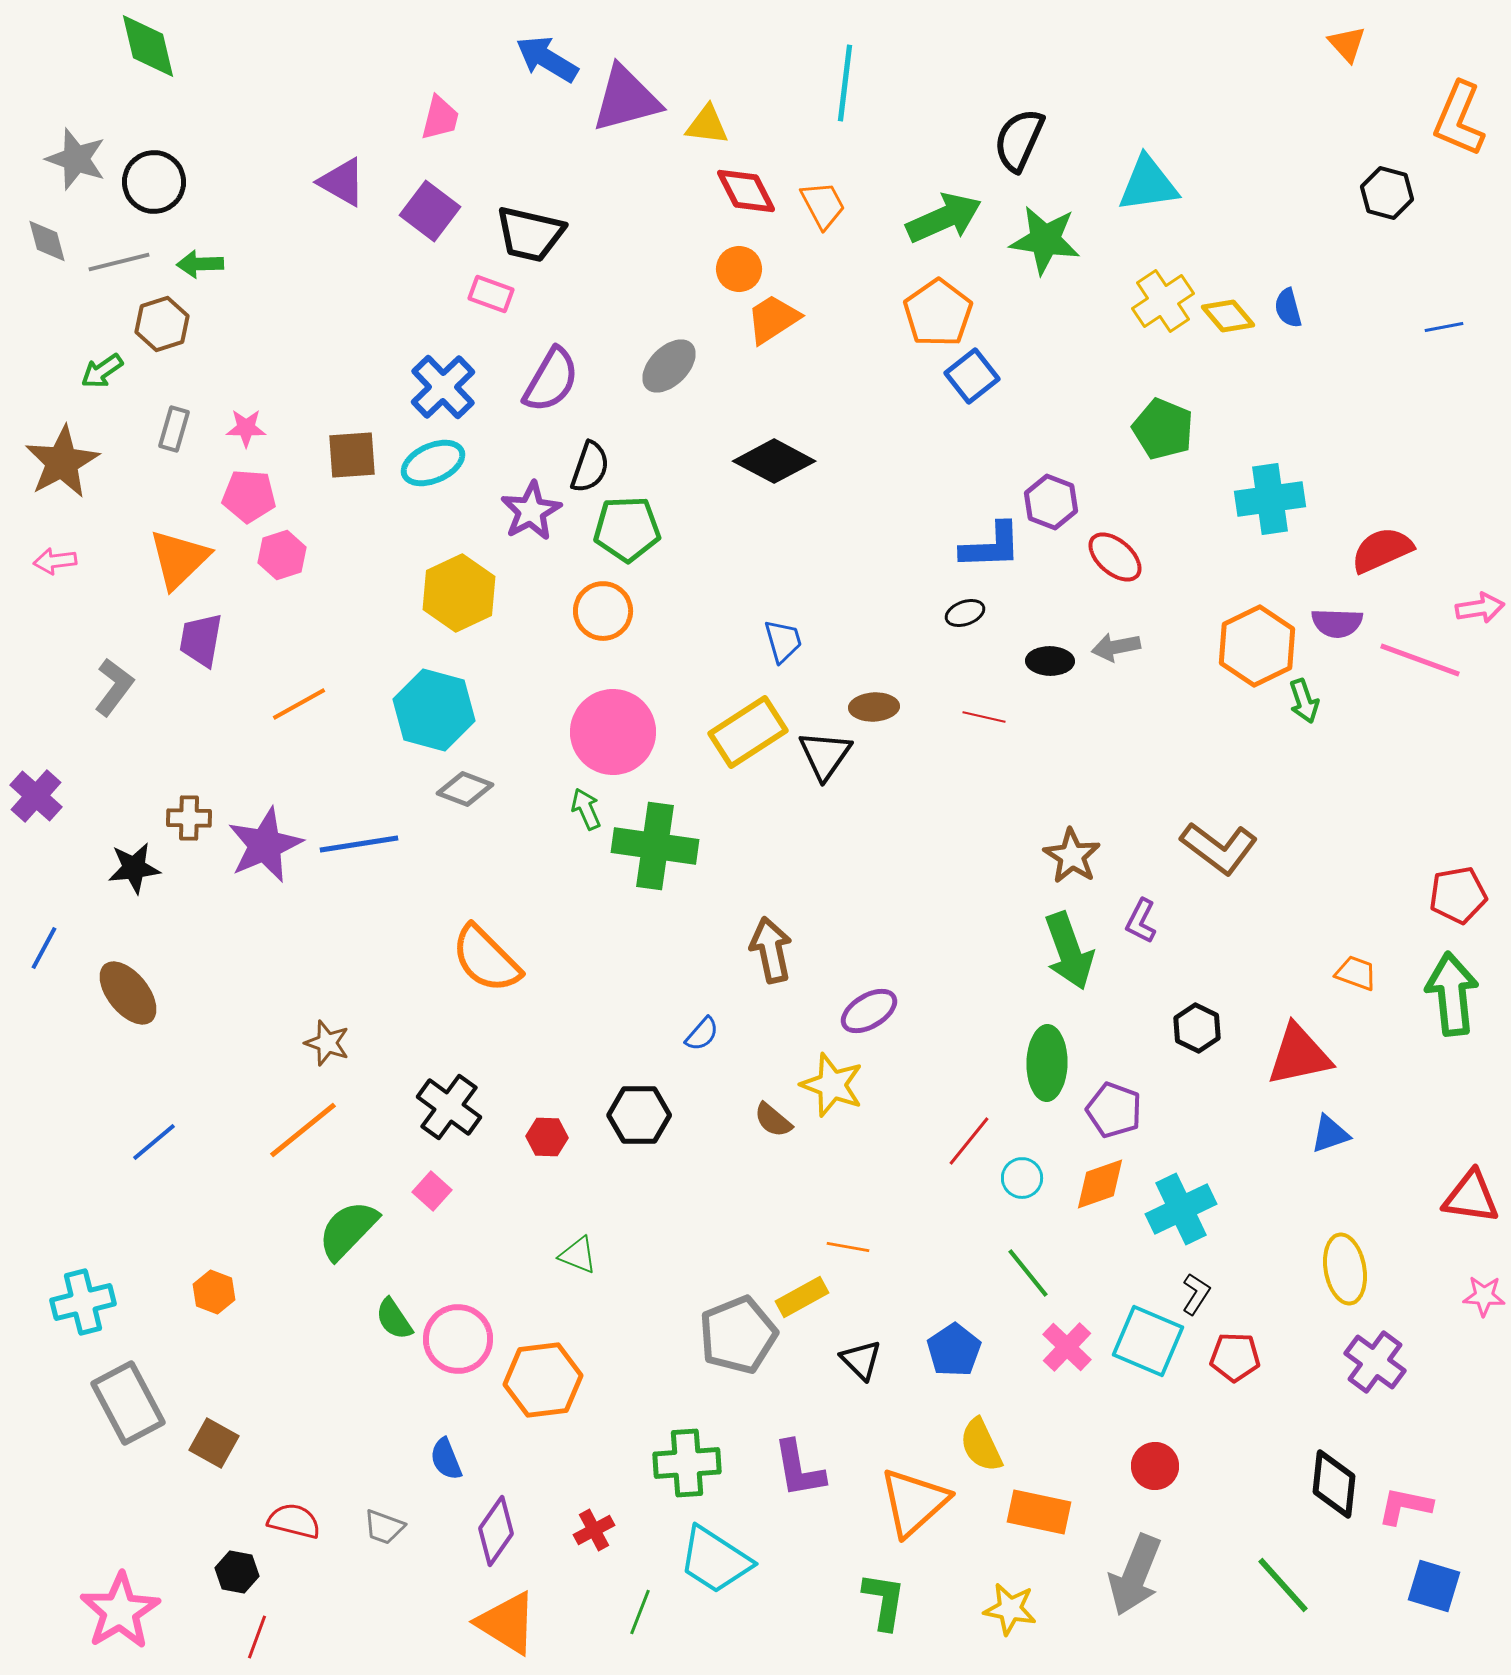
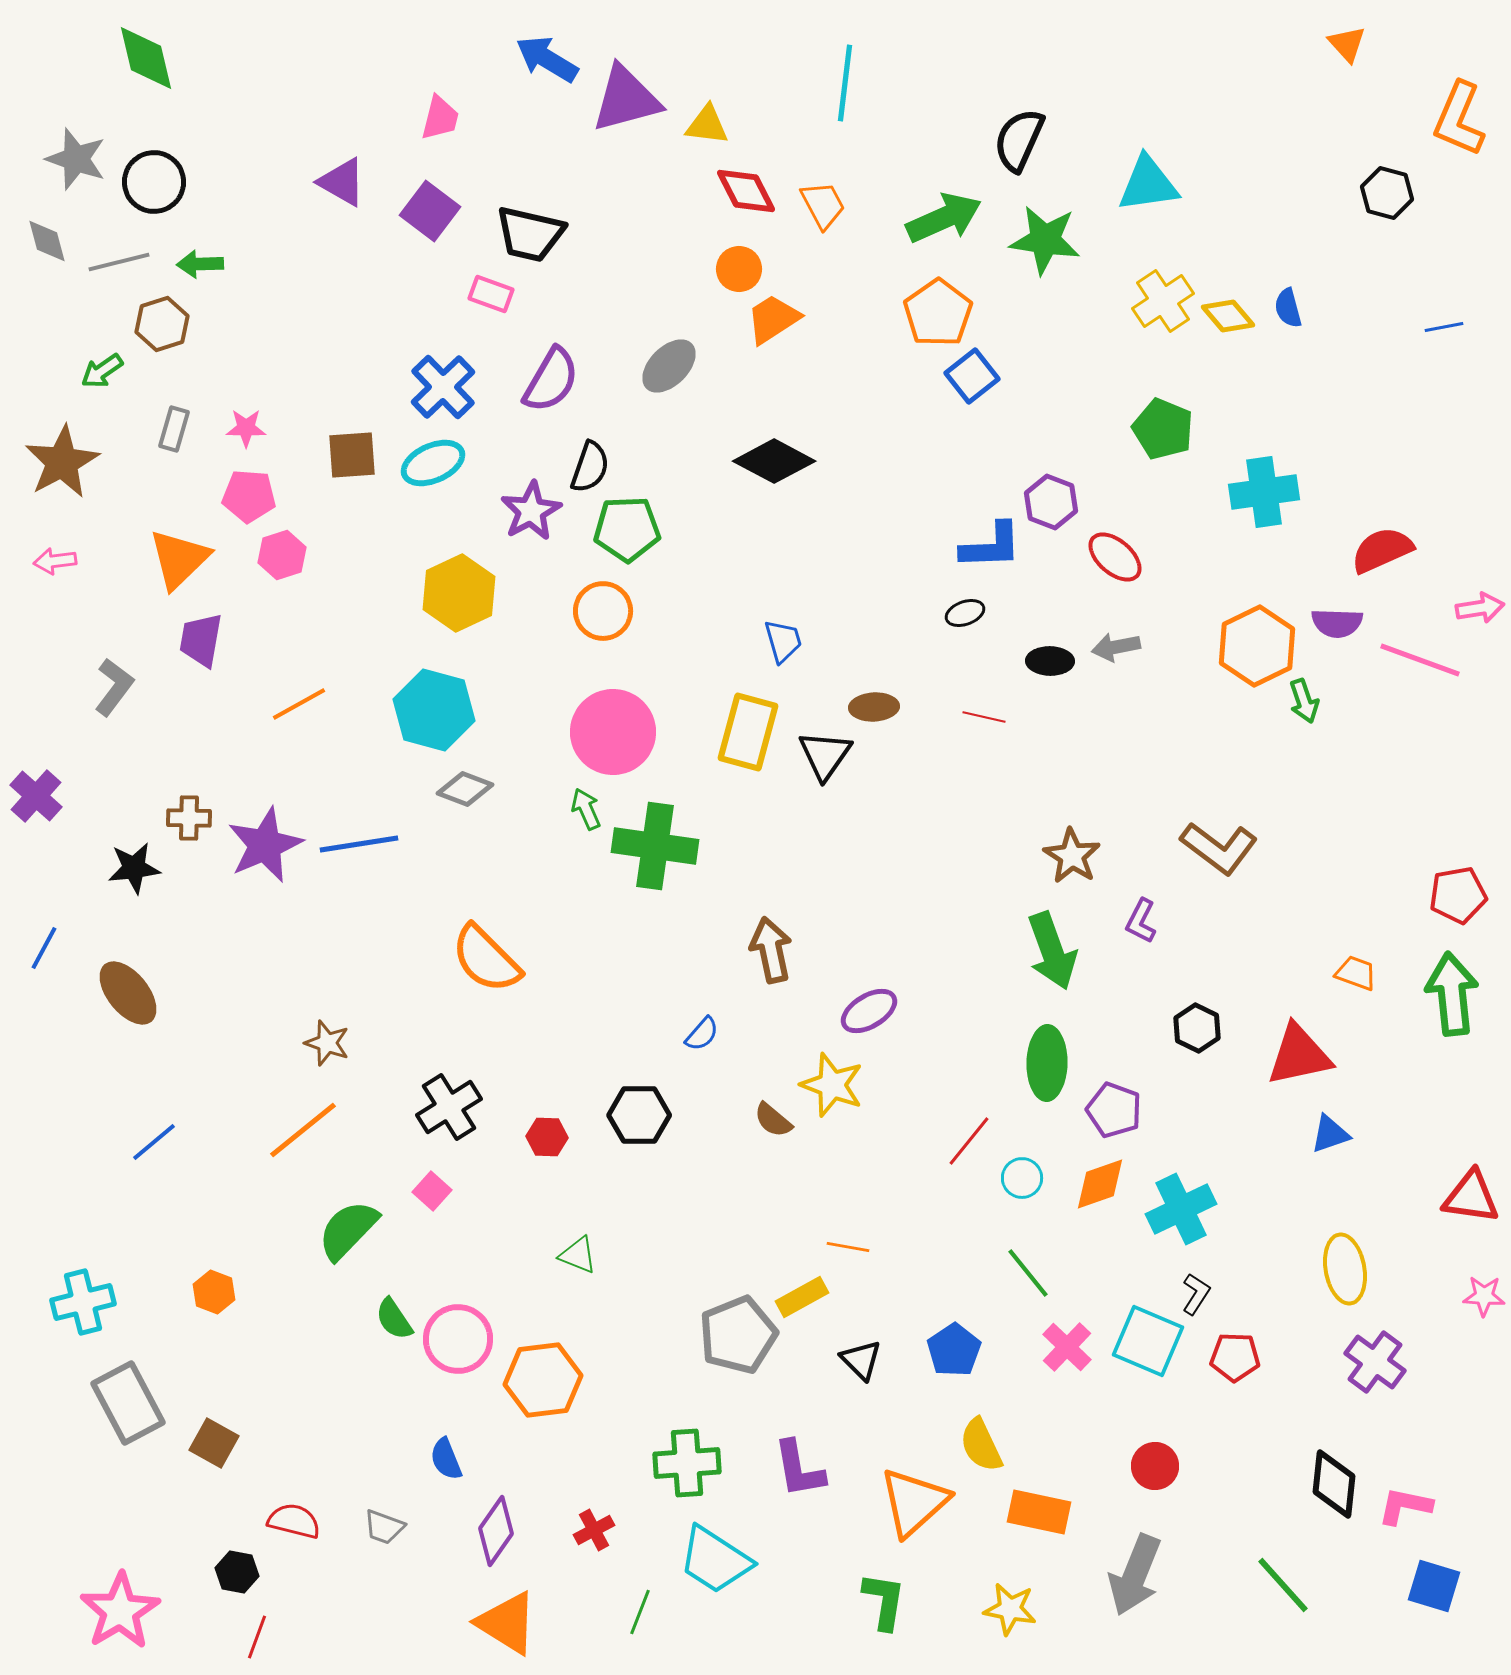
green diamond at (148, 46): moved 2 px left, 12 px down
cyan cross at (1270, 499): moved 6 px left, 7 px up
yellow rectangle at (748, 732): rotated 42 degrees counterclockwise
green arrow at (1069, 951): moved 17 px left
black cross at (449, 1107): rotated 22 degrees clockwise
